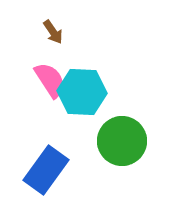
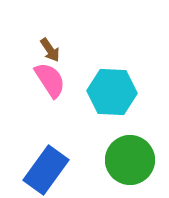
brown arrow: moved 3 px left, 18 px down
cyan hexagon: moved 30 px right
green circle: moved 8 px right, 19 px down
